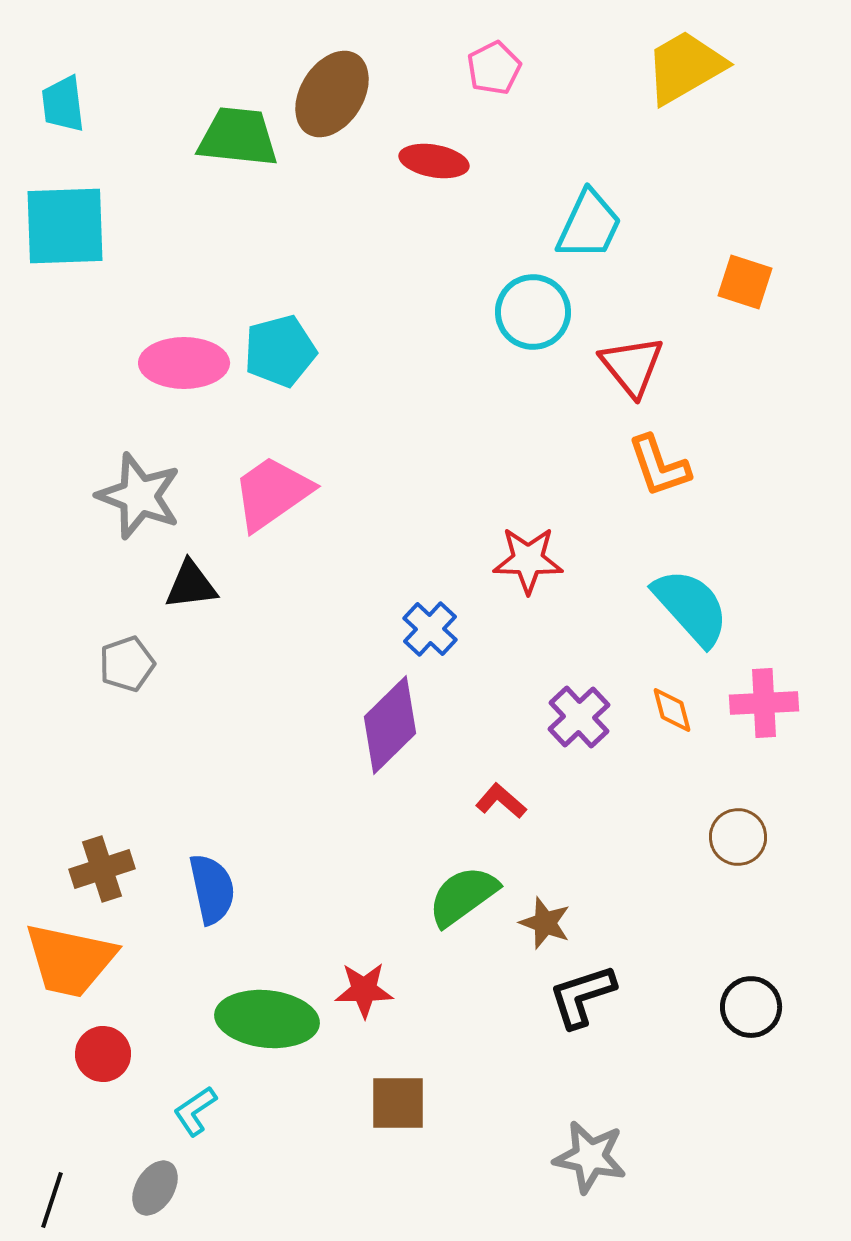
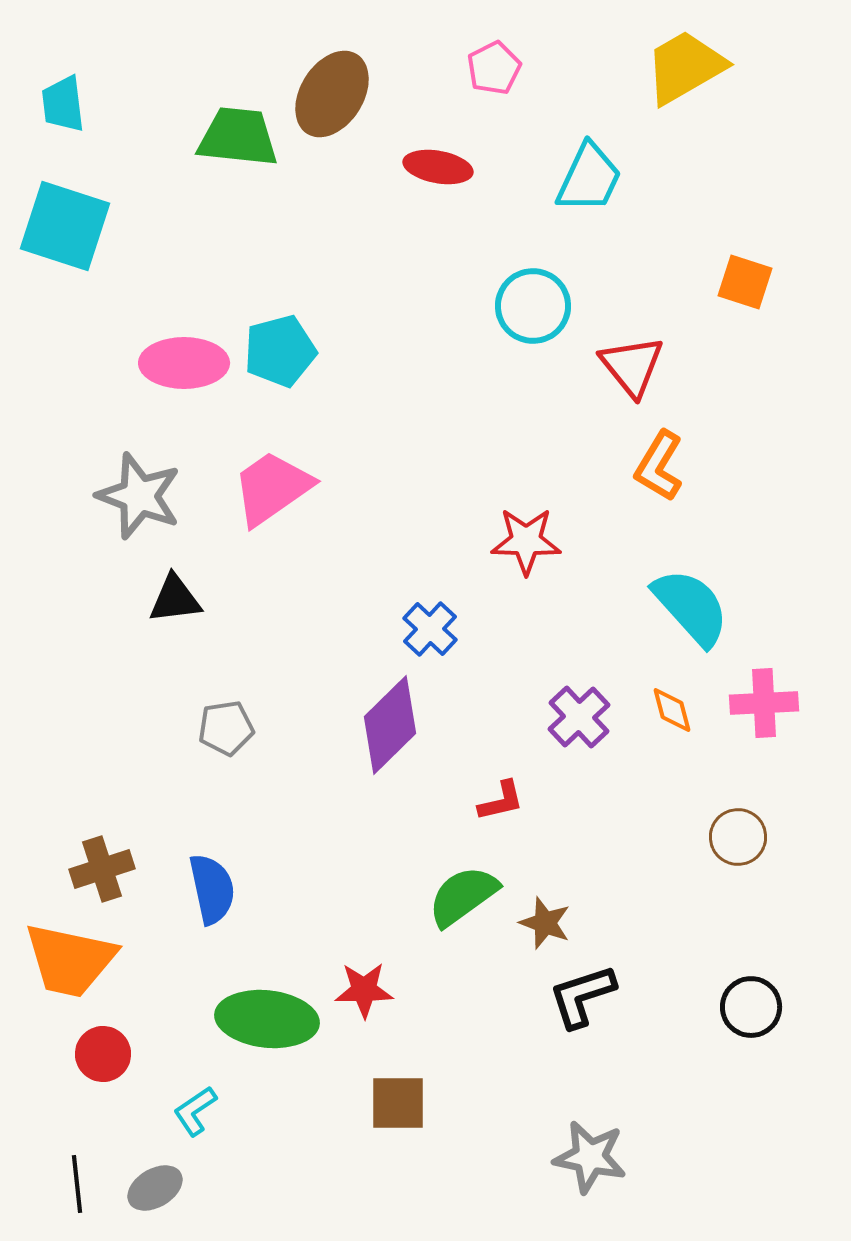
red ellipse at (434, 161): moved 4 px right, 6 px down
cyan trapezoid at (589, 225): moved 47 px up
cyan square at (65, 226): rotated 20 degrees clockwise
cyan circle at (533, 312): moved 6 px up
orange L-shape at (659, 466): rotated 50 degrees clockwise
pink trapezoid at (272, 493): moved 5 px up
red star at (528, 560): moved 2 px left, 19 px up
black triangle at (191, 585): moved 16 px left, 14 px down
gray pentagon at (127, 664): moved 99 px right, 64 px down; rotated 10 degrees clockwise
red L-shape at (501, 801): rotated 126 degrees clockwise
gray ellipse at (155, 1188): rotated 28 degrees clockwise
black line at (52, 1200): moved 25 px right, 16 px up; rotated 24 degrees counterclockwise
